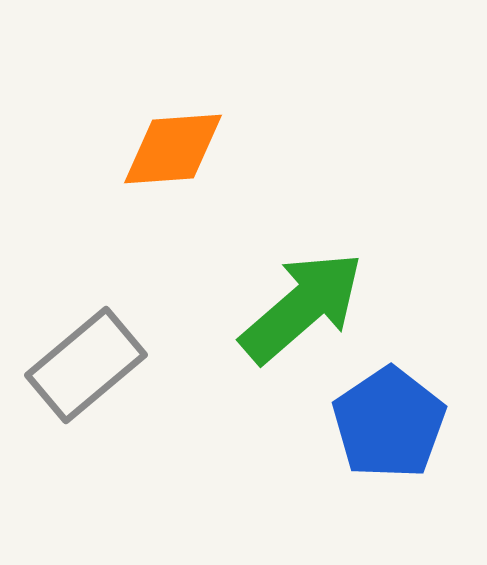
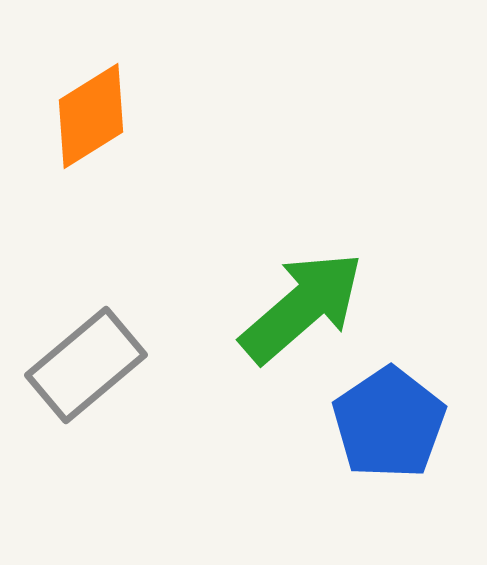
orange diamond: moved 82 px left, 33 px up; rotated 28 degrees counterclockwise
